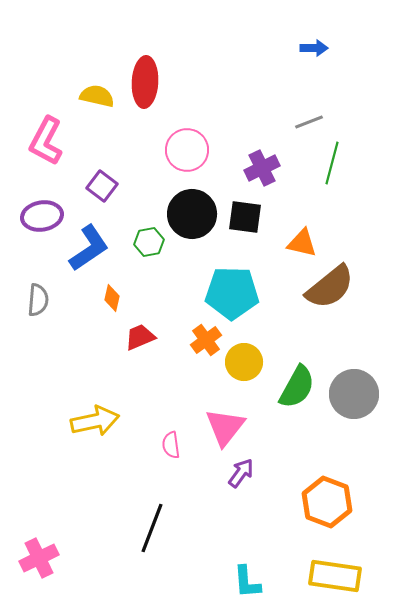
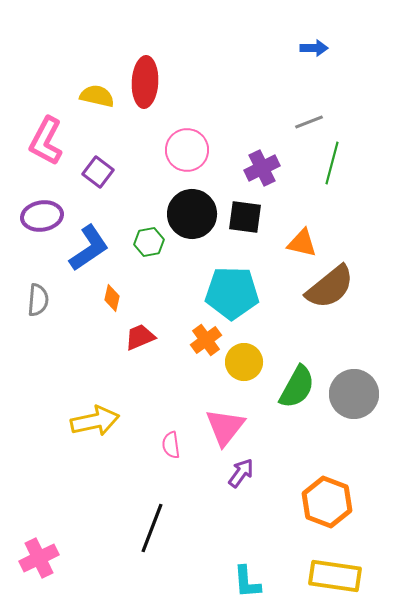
purple square: moved 4 px left, 14 px up
